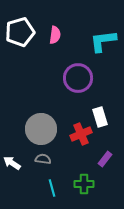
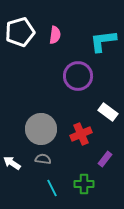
purple circle: moved 2 px up
white rectangle: moved 8 px right, 5 px up; rotated 36 degrees counterclockwise
cyan line: rotated 12 degrees counterclockwise
